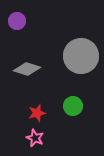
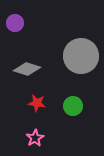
purple circle: moved 2 px left, 2 px down
red star: moved 10 px up; rotated 24 degrees clockwise
pink star: rotated 18 degrees clockwise
